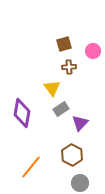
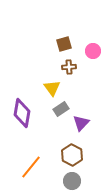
purple triangle: moved 1 px right
gray circle: moved 8 px left, 2 px up
